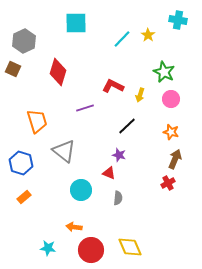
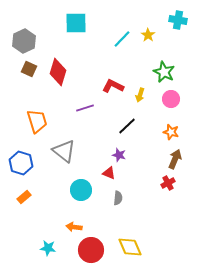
brown square: moved 16 px right
